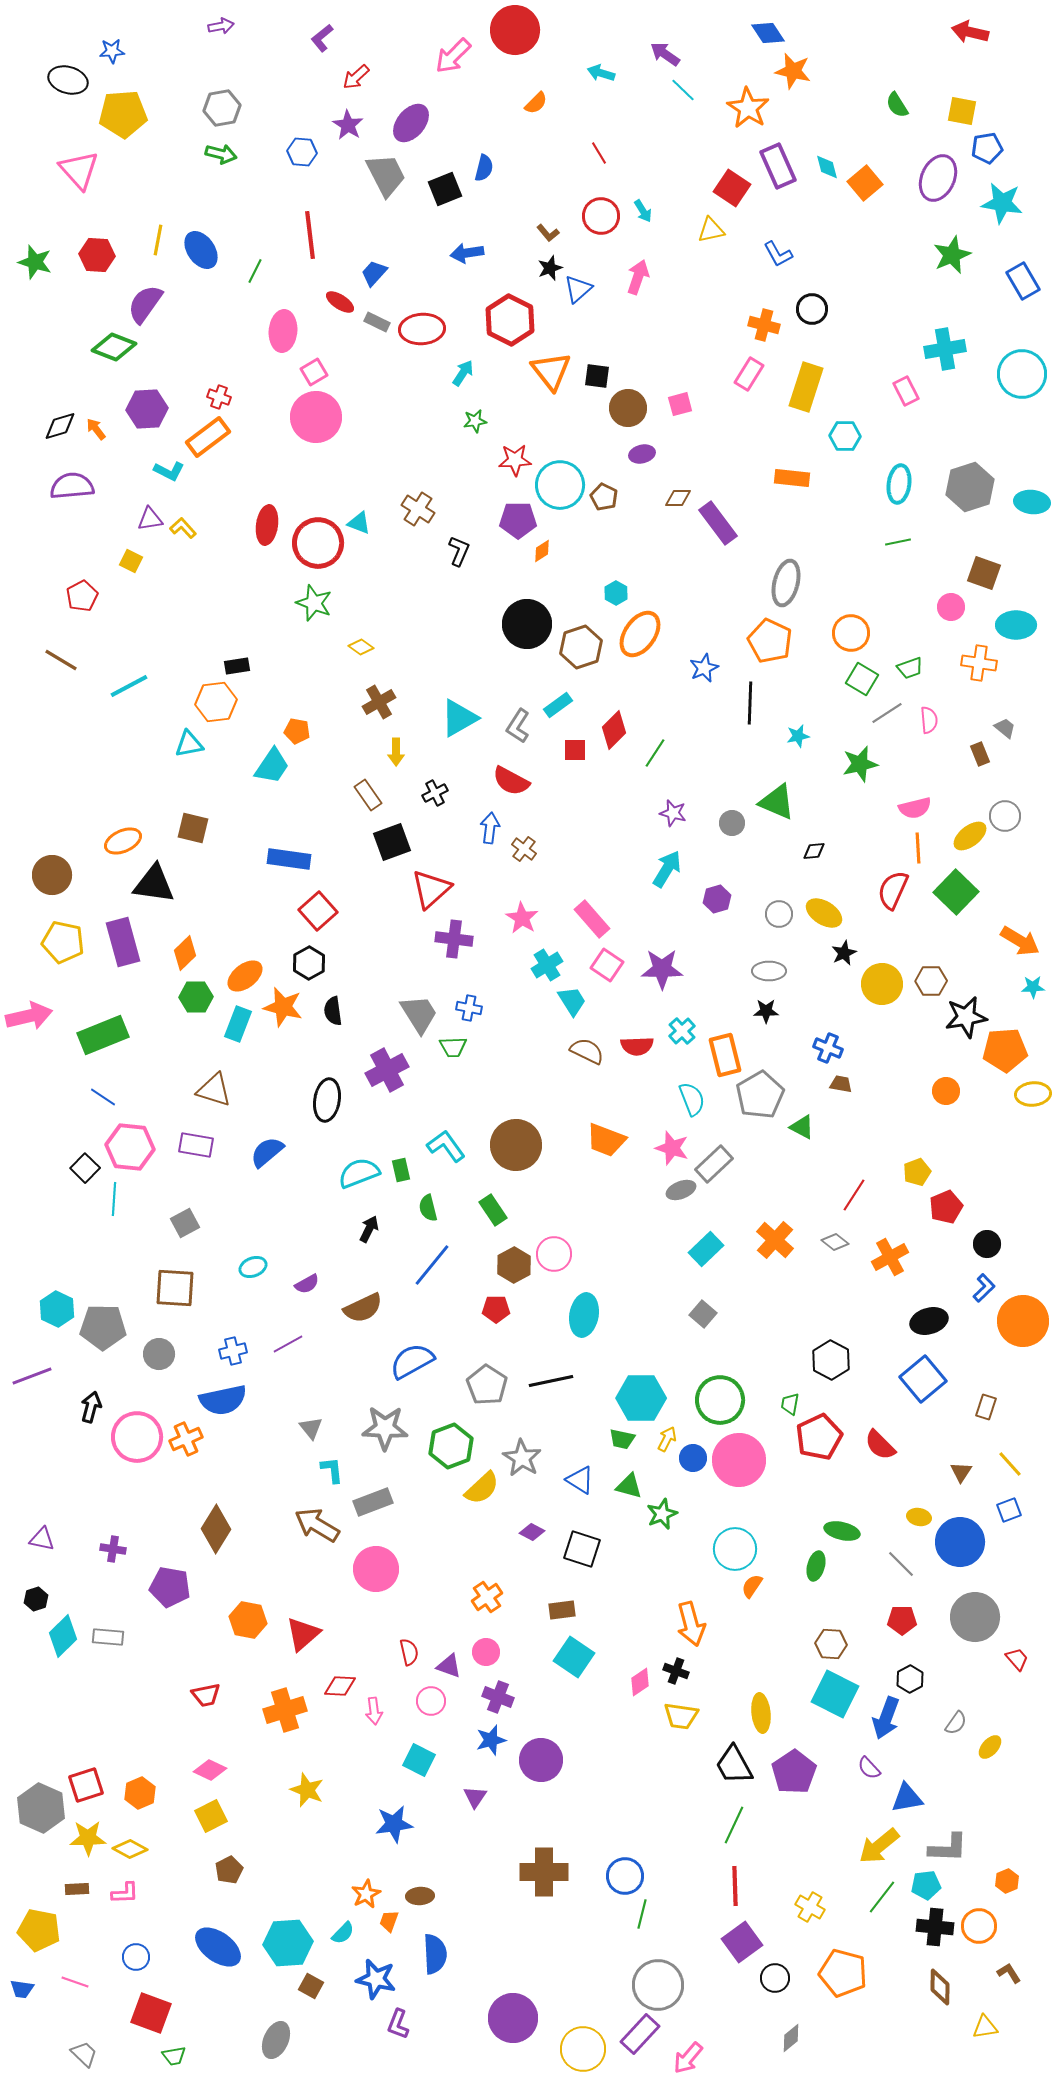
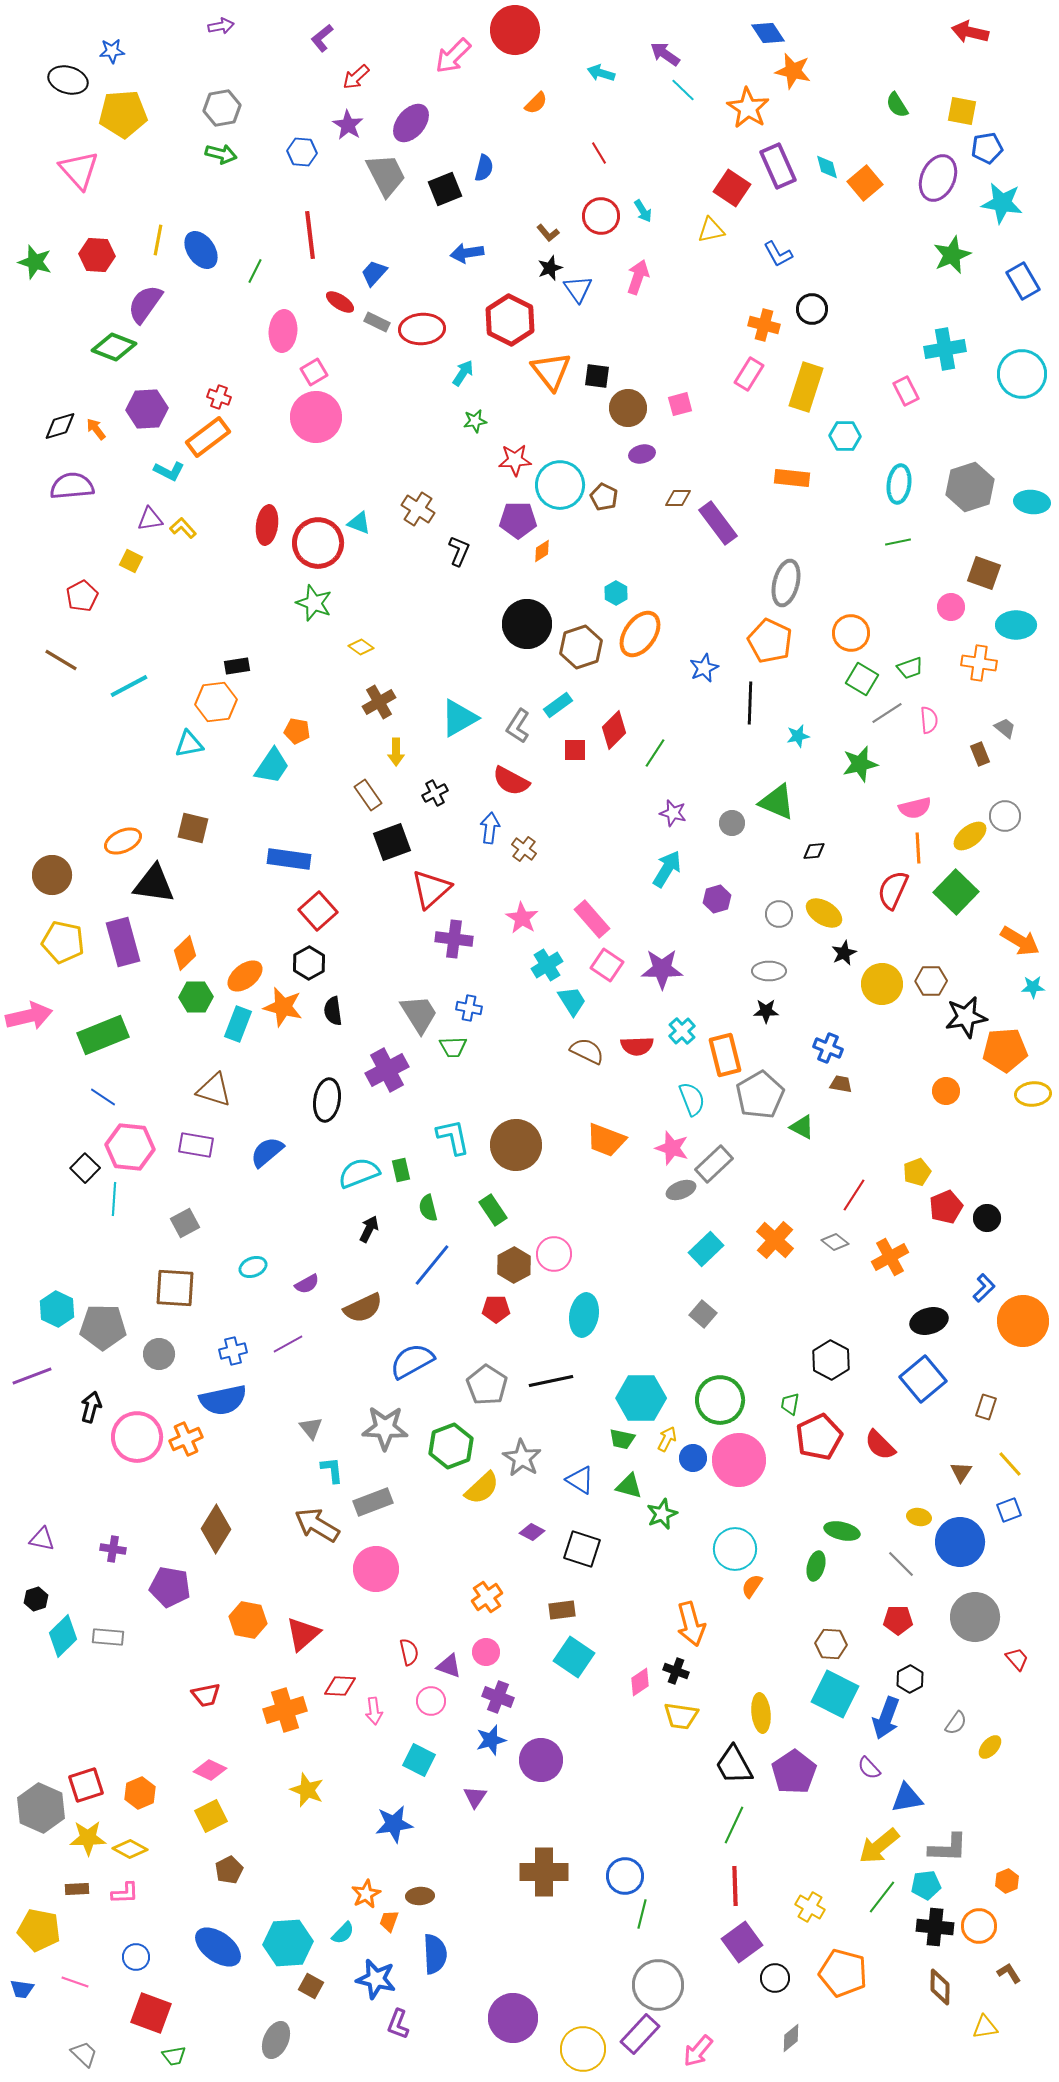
blue triangle at (578, 289): rotated 24 degrees counterclockwise
cyan L-shape at (446, 1146): moved 7 px right, 9 px up; rotated 24 degrees clockwise
black circle at (987, 1244): moved 26 px up
red pentagon at (902, 1620): moved 4 px left
pink arrow at (688, 2058): moved 10 px right, 7 px up
